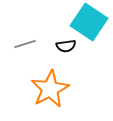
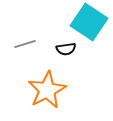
black semicircle: moved 3 px down
orange star: moved 3 px left, 1 px down
